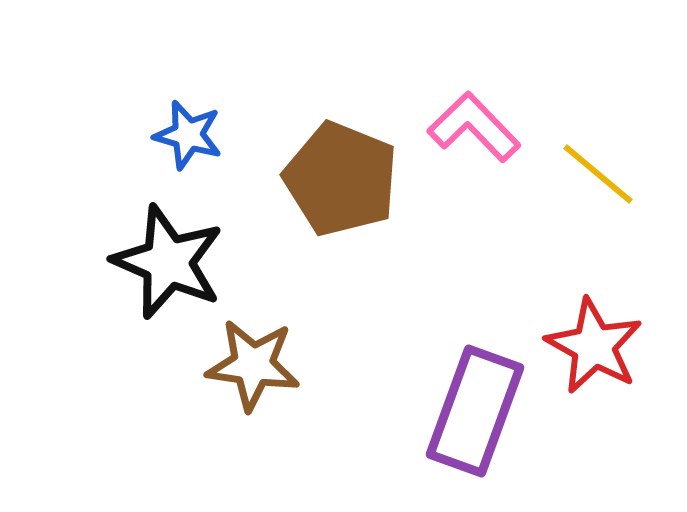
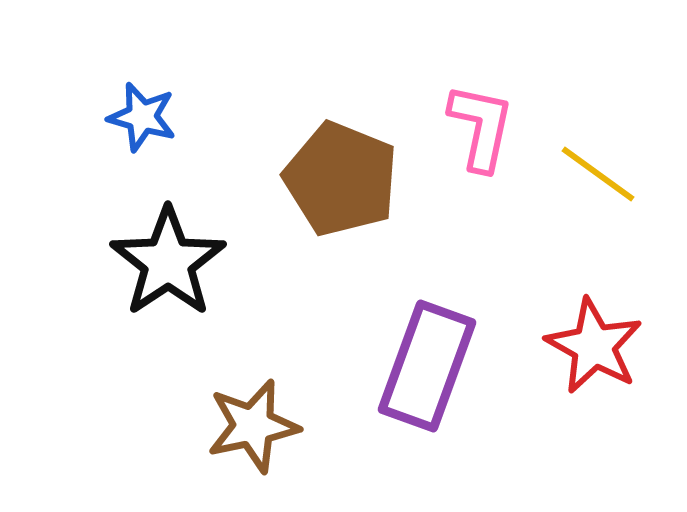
pink L-shape: moved 7 px right; rotated 56 degrees clockwise
blue star: moved 46 px left, 18 px up
yellow line: rotated 4 degrees counterclockwise
black star: rotated 15 degrees clockwise
brown star: moved 61 px down; rotated 20 degrees counterclockwise
purple rectangle: moved 48 px left, 45 px up
